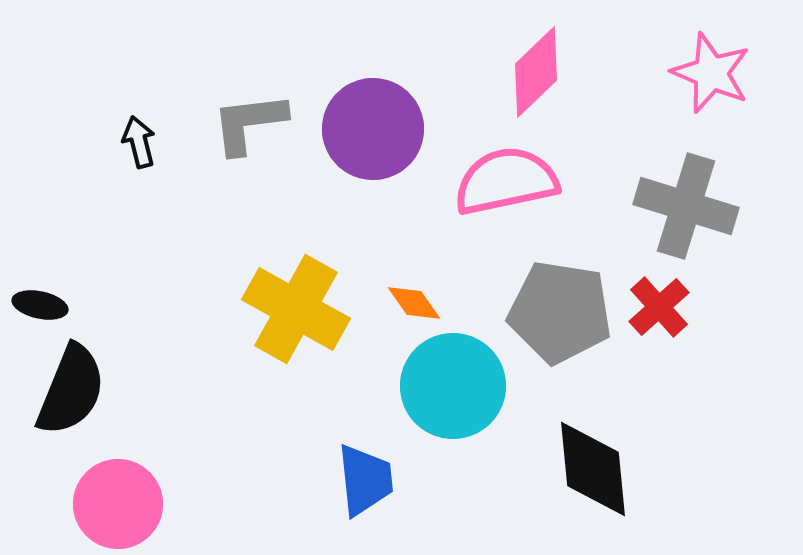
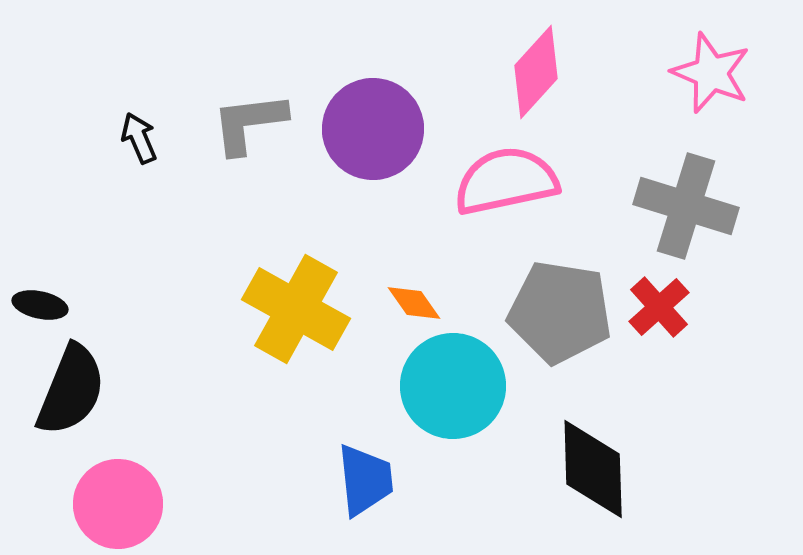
pink diamond: rotated 4 degrees counterclockwise
black arrow: moved 4 px up; rotated 9 degrees counterclockwise
black diamond: rotated 4 degrees clockwise
